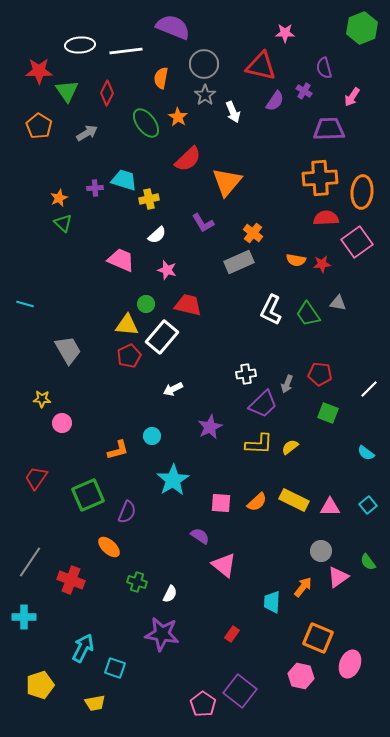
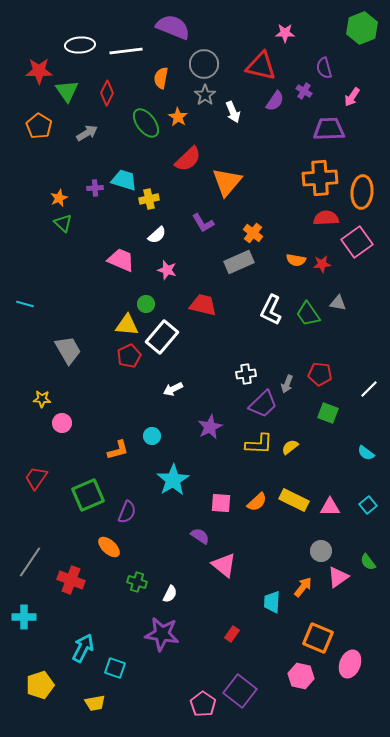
red trapezoid at (188, 305): moved 15 px right
